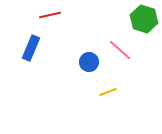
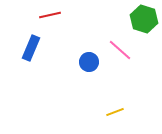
yellow line: moved 7 px right, 20 px down
